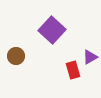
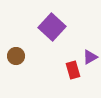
purple square: moved 3 px up
